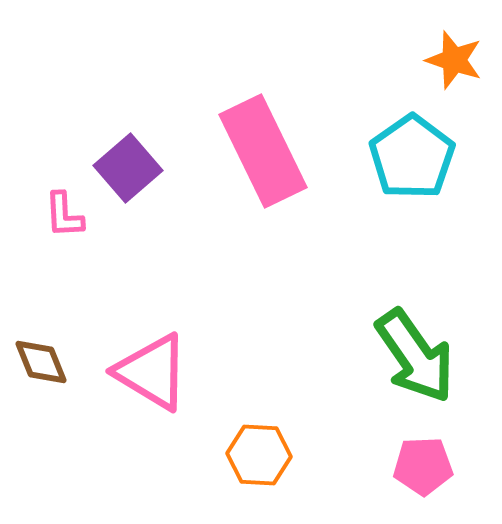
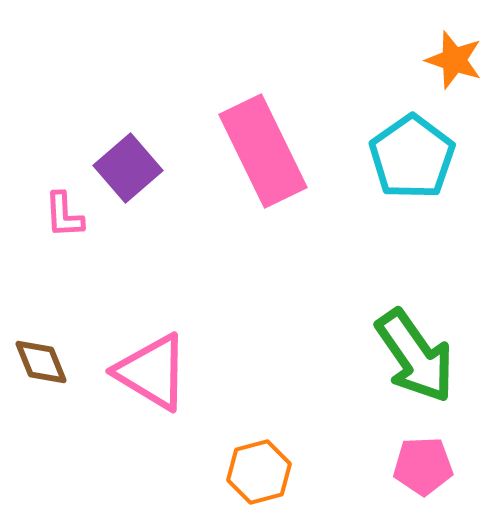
orange hexagon: moved 17 px down; rotated 18 degrees counterclockwise
